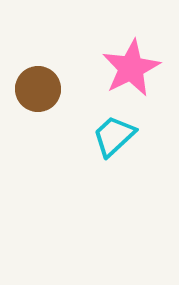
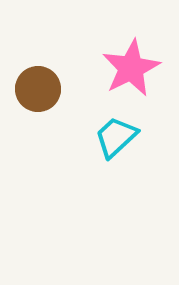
cyan trapezoid: moved 2 px right, 1 px down
